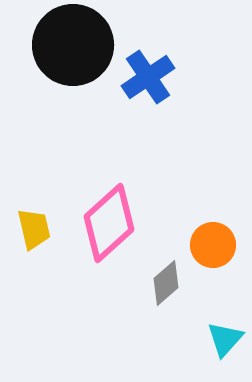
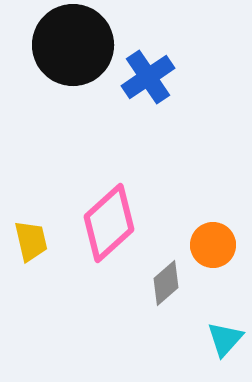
yellow trapezoid: moved 3 px left, 12 px down
